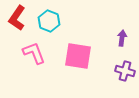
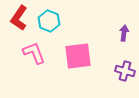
red L-shape: moved 2 px right
purple arrow: moved 2 px right, 5 px up
pink square: rotated 16 degrees counterclockwise
